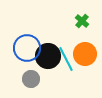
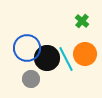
black circle: moved 1 px left, 2 px down
